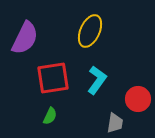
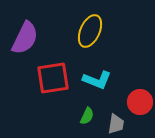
cyan L-shape: rotated 76 degrees clockwise
red circle: moved 2 px right, 3 px down
green semicircle: moved 37 px right
gray trapezoid: moved 1 px right, 1 px down
